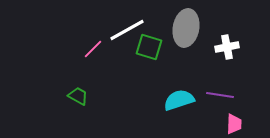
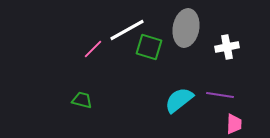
green trapezoid: moved 4 px right, 4 px down; rotated 15 degrees counterclockwise
cyan semicircle: rotated 20 degrees counterclockwise
